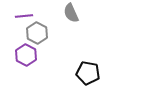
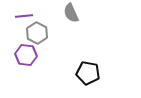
purple hexagon: rotated 20 degrees counterclockwise
